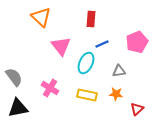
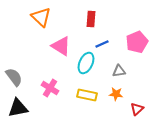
pink triangle: rotated 20 degrees counterclockwise
